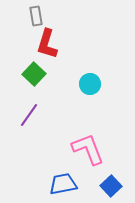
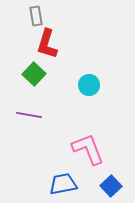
cyan circle: moved 1 px left, 1 px down
purple line: rotated 65 degrees clockwise
